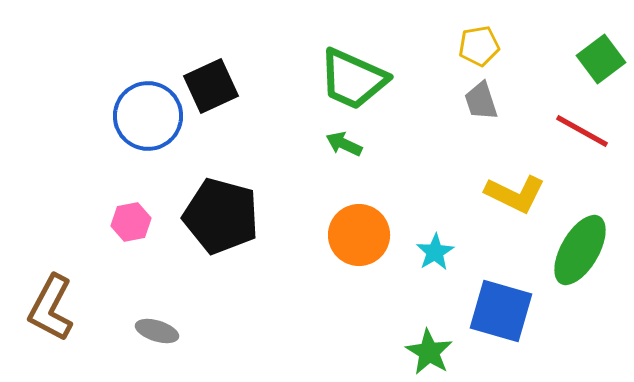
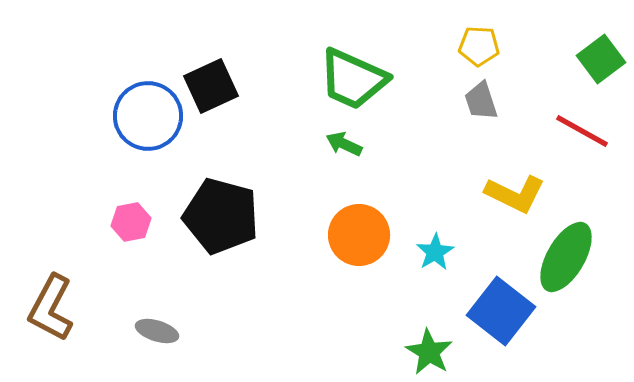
yellow pentagon: rotated 12 degrees clockwise
green ellipse: moved 14 px left, 7 px down
blue square: rotated 22 degrees clockwise
